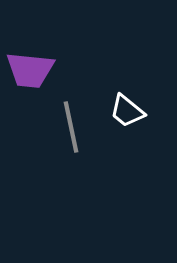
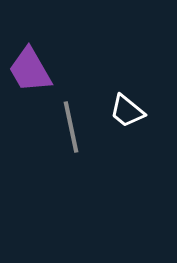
purple trapezoid: rotated 54 degrees clockwise
